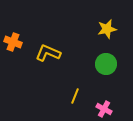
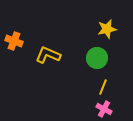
orange cross: moved 1 px right, 1 px up
yellow L-shape: moved 2 px down
green circle: moved 9 px left, 6 px up
yellow line: moved 28 px right, 9 px up
